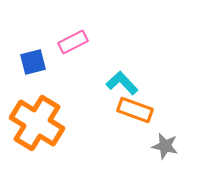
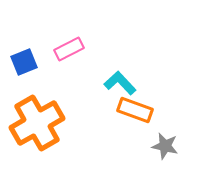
pink rectangle: moved 4 px left, 7 px down
blue square: moved 9 px left; rotated 8 degrees counterclockwise
cyan L-shape: moved 2 px left
orange cross: rotated 28 degrees clockwise
